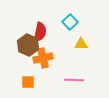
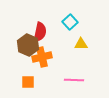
orange cross: moved 1 px left, 1 px up
